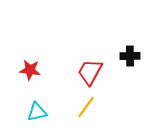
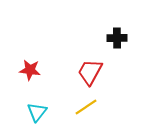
black cross: moved 13 px left, 18 px up
yellow line: rotated 20 degrees clockwise
cyan triangle: rotated 40 degrees counterclockwise
